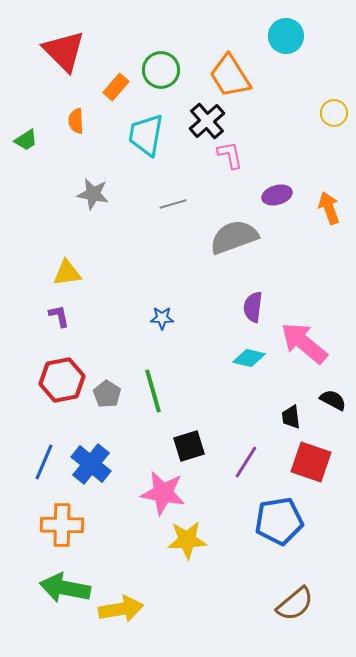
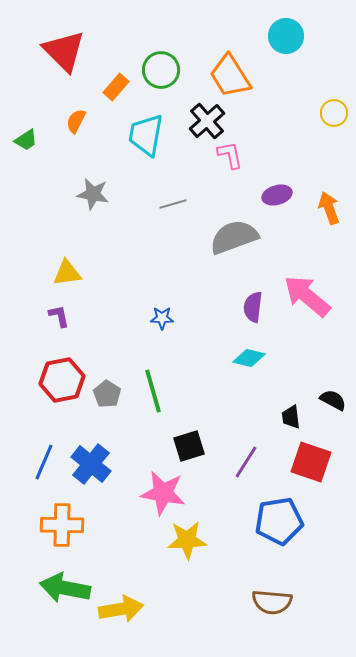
orange semicircle: rotated 30 degrees clockwise
pink arrow: moved 3 px right, 47 px up
brown semicircle: moved 23 px left, 2 px up; rotated 45 degrees clockwise
